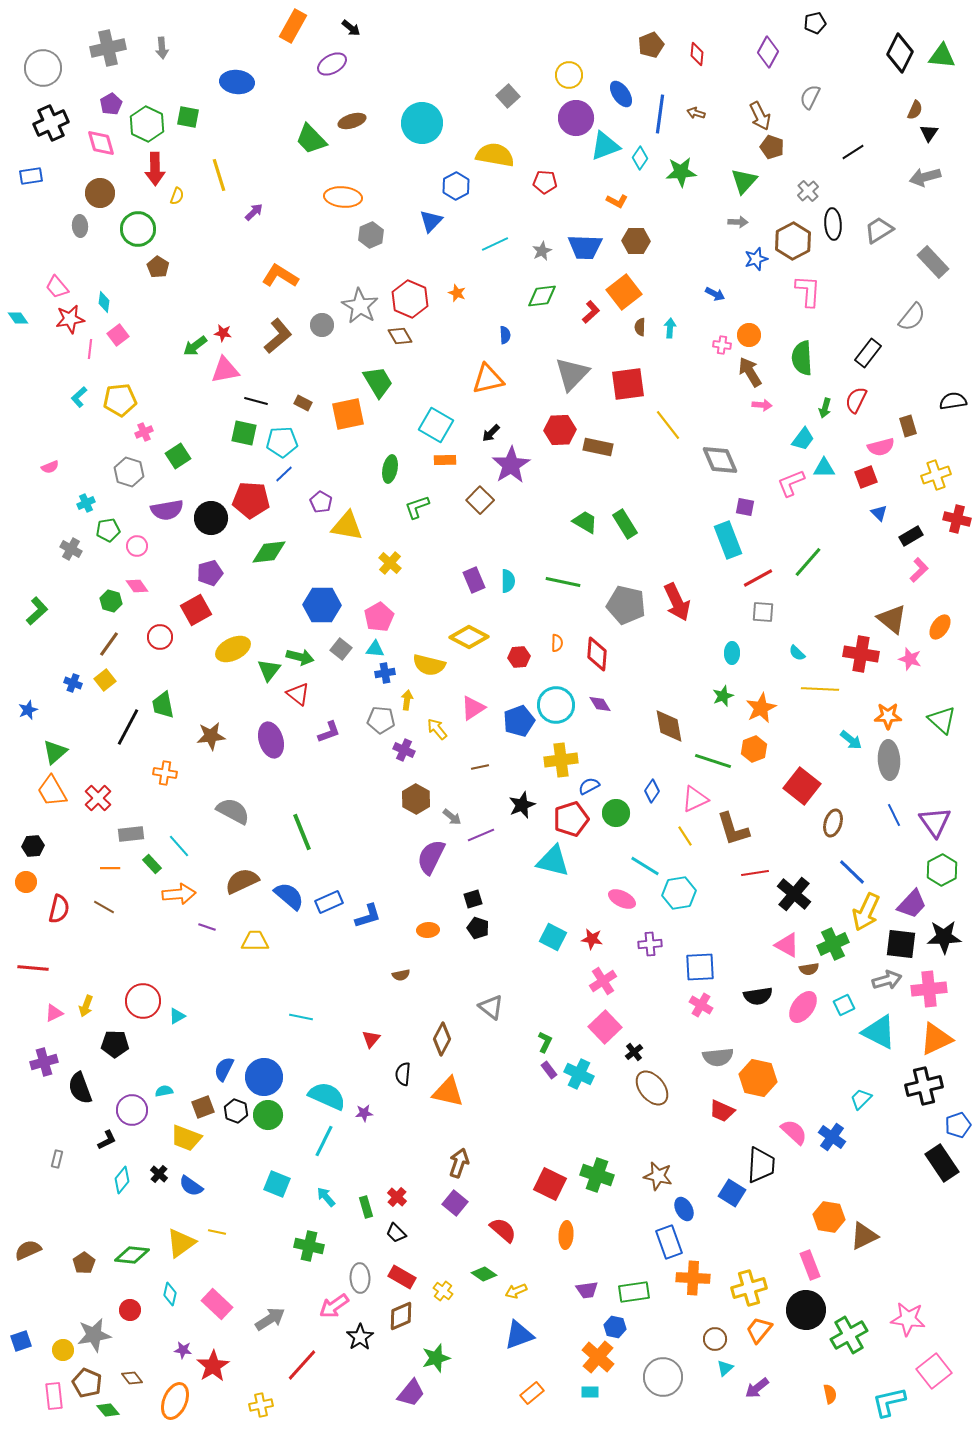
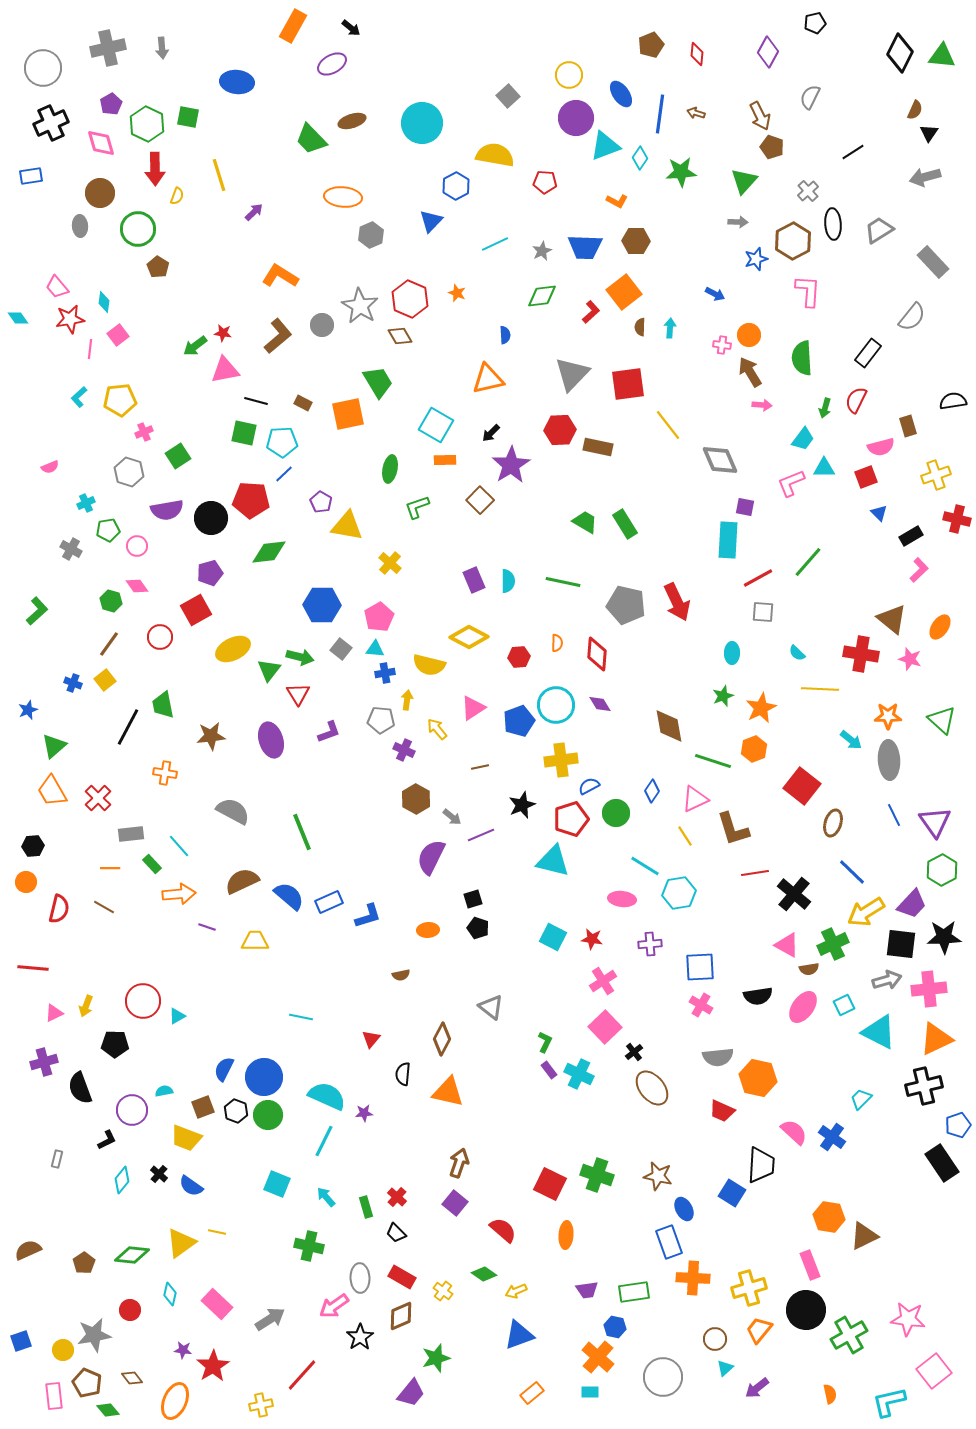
cyan rectangle at (728, 540): rotated 24 degrees clockwise
red triangle at (298, 694): rotated 20 degrees clockwise
green triangle at (55, 752): moved 1 px left, 6 px up
pink ellipse at (622, 899): rotated 20 degrees counterclockwise
yellow arrow at (866, 912): rotated 33 degrees clockwise
red line at (302, 1365): moved 10 px down
